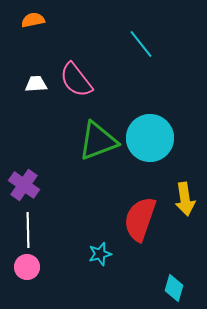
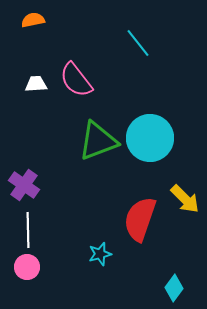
cyan line: moved 3 px left, 1 px up
yellow arrow: rotated 36 degrees counterclockwise
cyan diamond: rotated 20 degrees clockwise
